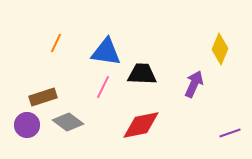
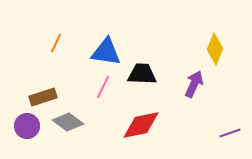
yellow diamond: moved 5 px left
purple circle: moved 1 px down
